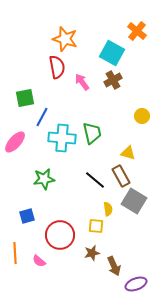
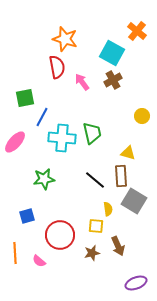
brown rectangle: rotated 25 degrees clockwise
brown arrow: moved 4 px right, 20 px up
purple ellipse: moved 1 px up
